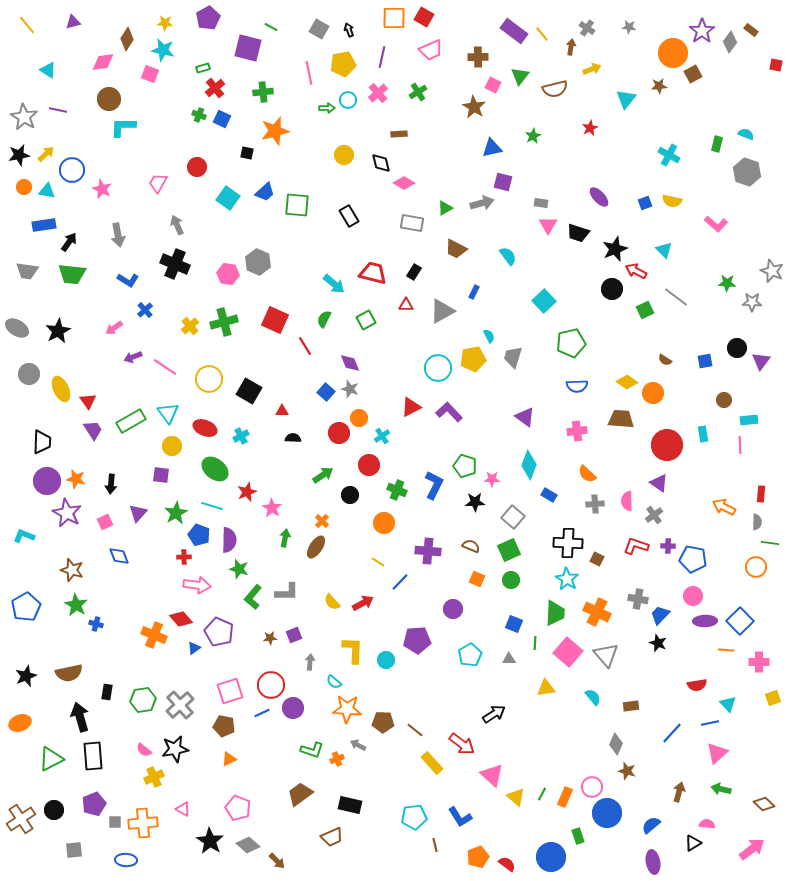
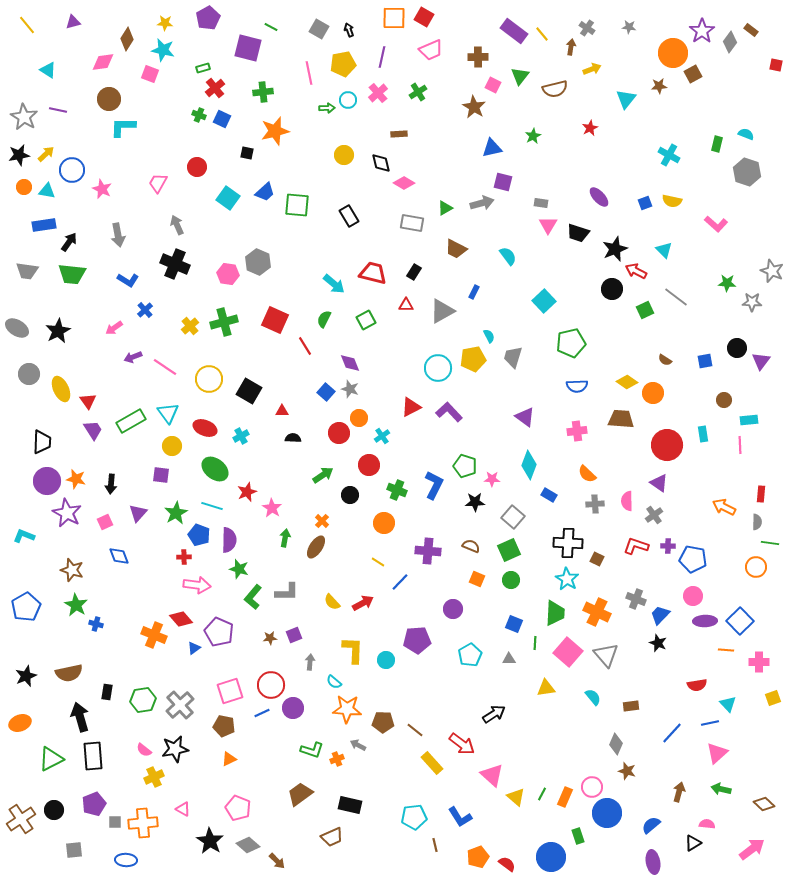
gray cross at (638, 599): moved 2 px left; rotated 12 degrees clockwise
